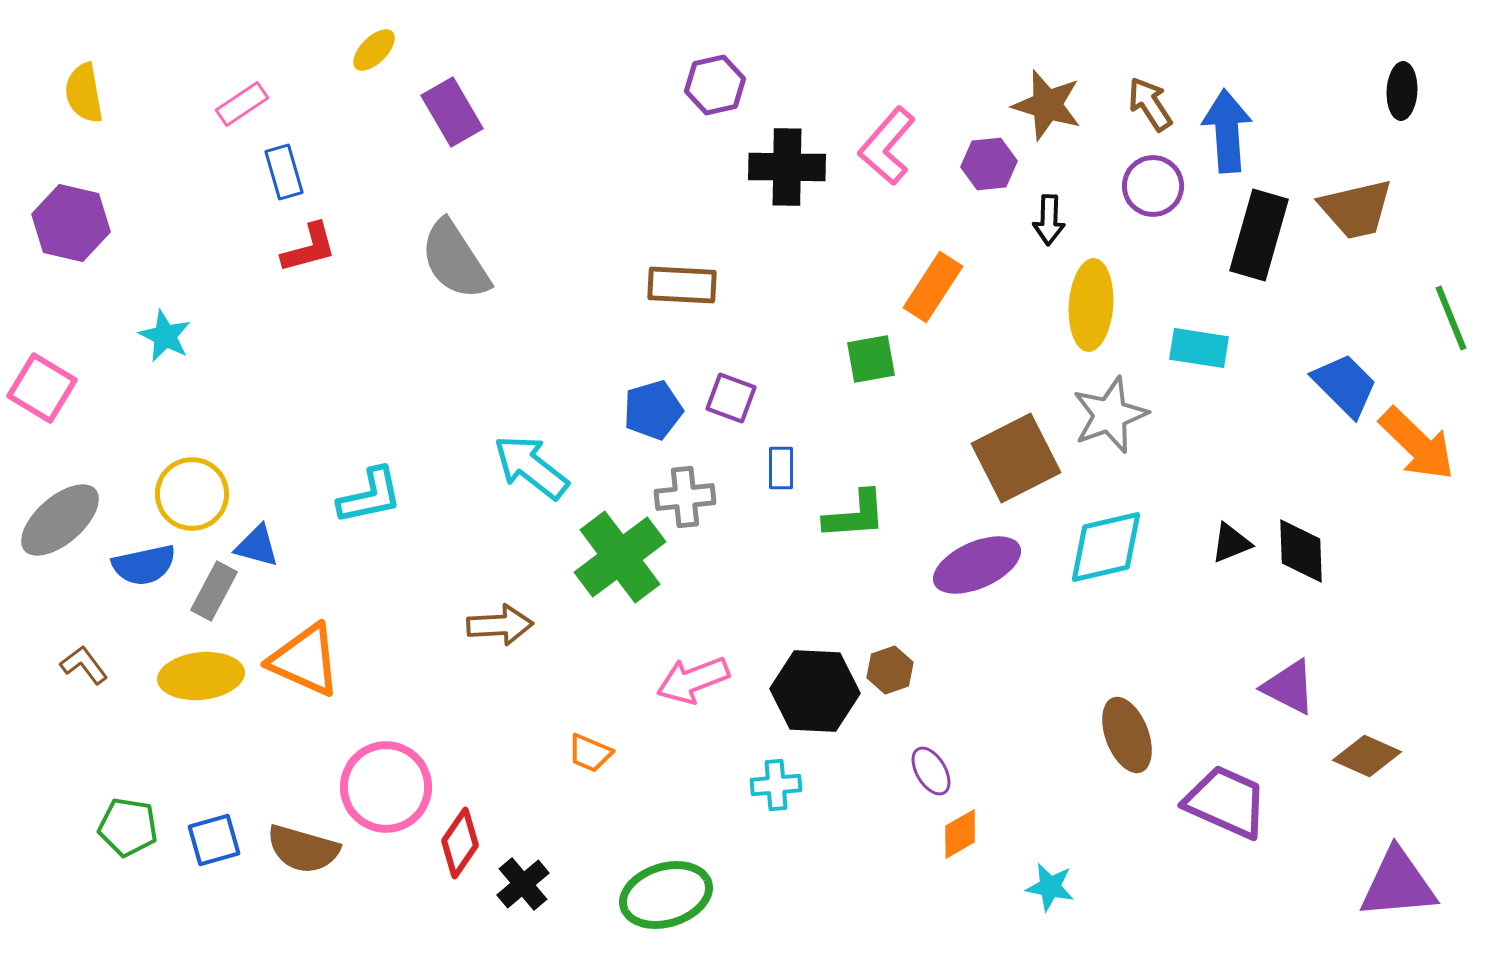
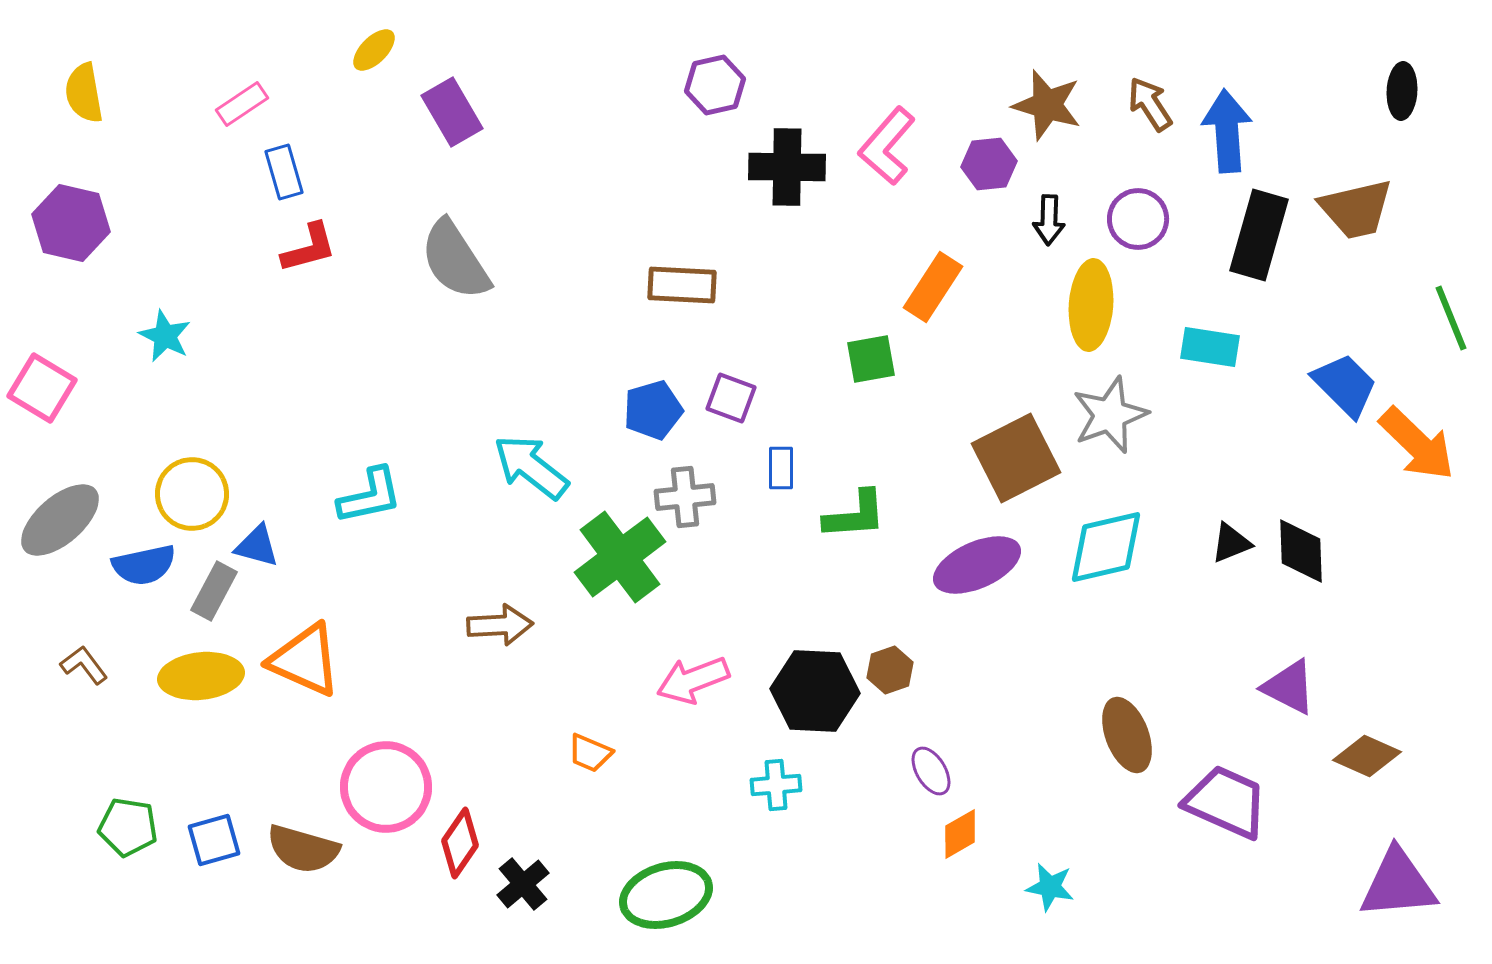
purple circle at (1153, 186): moved 15 px left, 33 px down
cyan rectangle at (1199, 348): moved 11 px right, 1 px up
